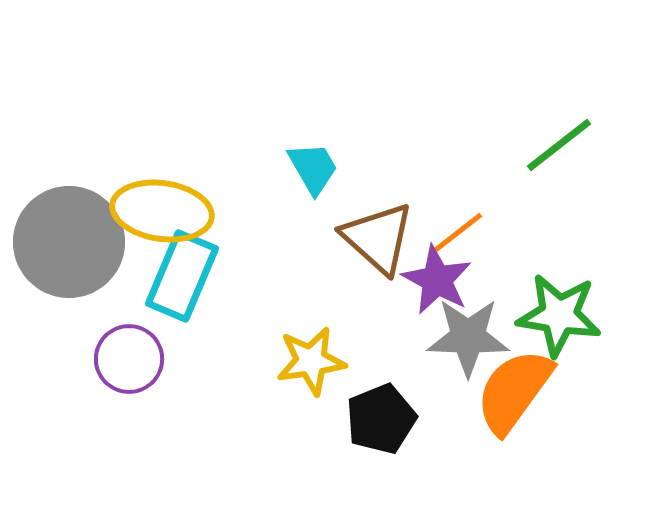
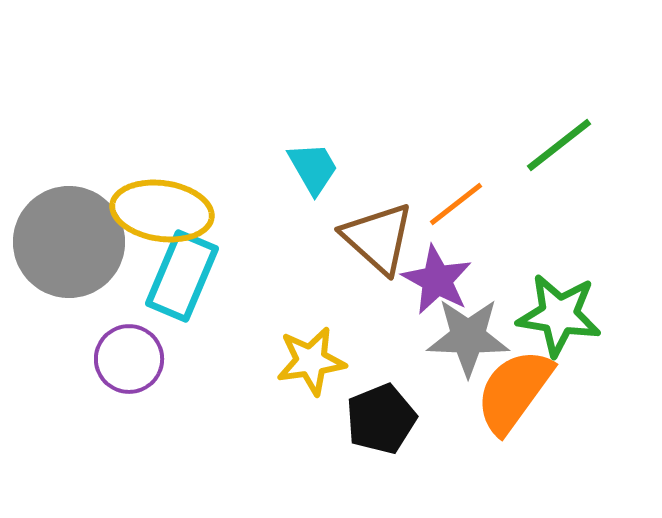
orange line: moved 30 px up
